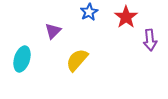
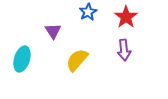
blue star: moved 1 px left
purple triangle: rotated 18 degrees counterclockwise
purple arrow: moved 26 px left, 10 px down
